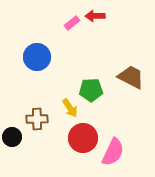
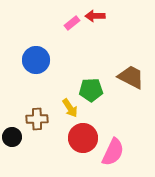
blue circle: moved 1 px left, 3 px down
